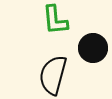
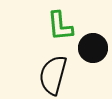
green L-shape: moved 5 px right, 6 px down
